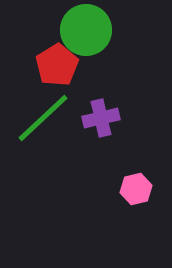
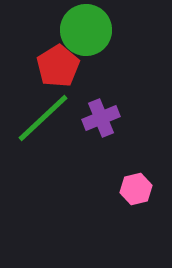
red pentagon: moved 1 px right, 1 px down
purple cross: rotated 9 degrees counterclockwise
